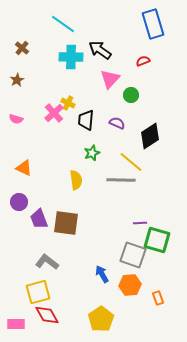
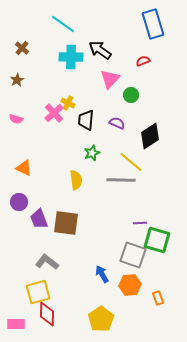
red diamond: moved 1 px up; rotated 30 degrees clockwise
